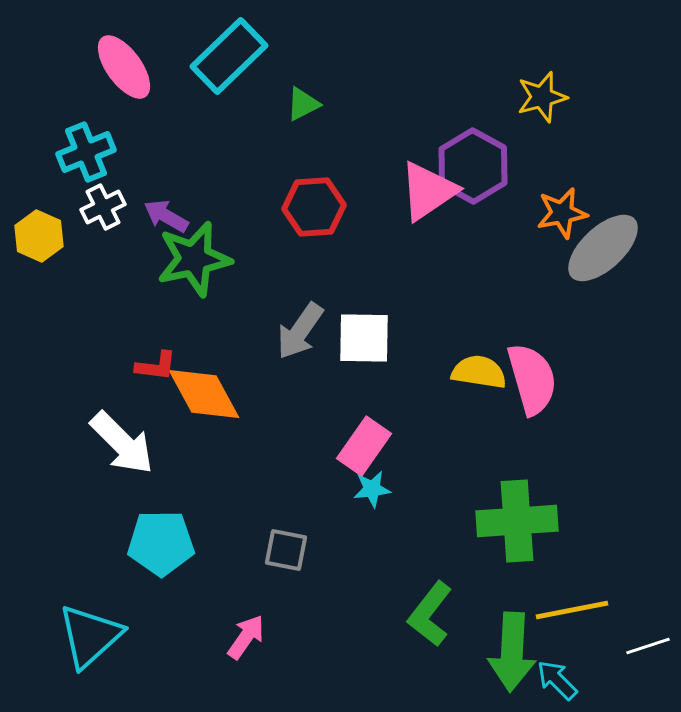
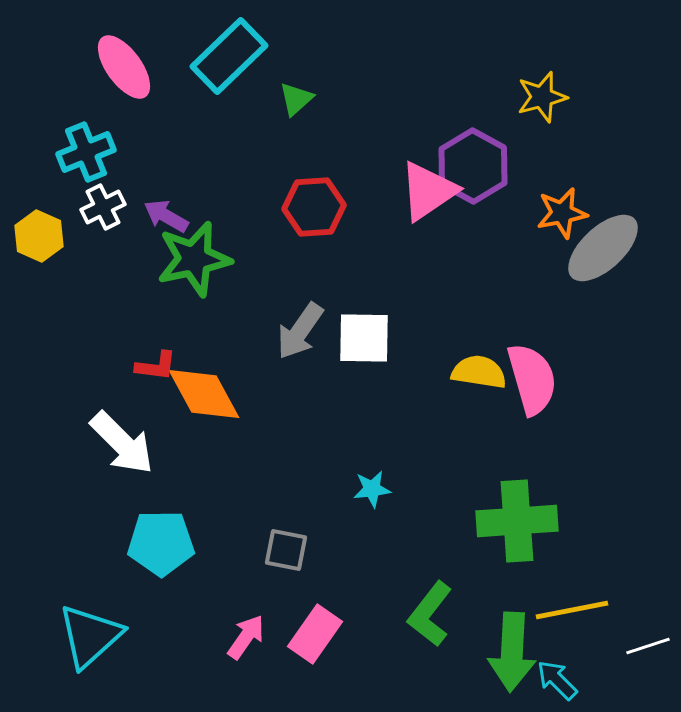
green triangle: moved 7 px left, 5 px up; rotated 15 degrees counterclockwise
pink rectangle: moved 49 px left, 188 px down
